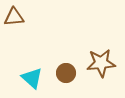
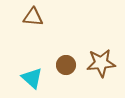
brown triangle: moved 19 px right; rotated 10 degrees clockwise
brown circle: moved 8 px up
